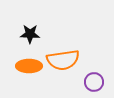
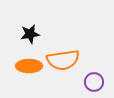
black star: rotated 12 degrees counterclockwise
